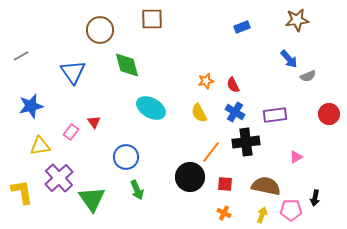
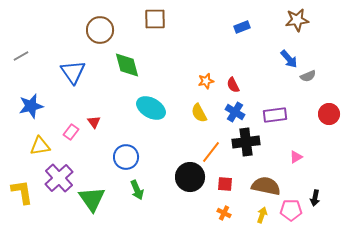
brown square: moved 3 px right
